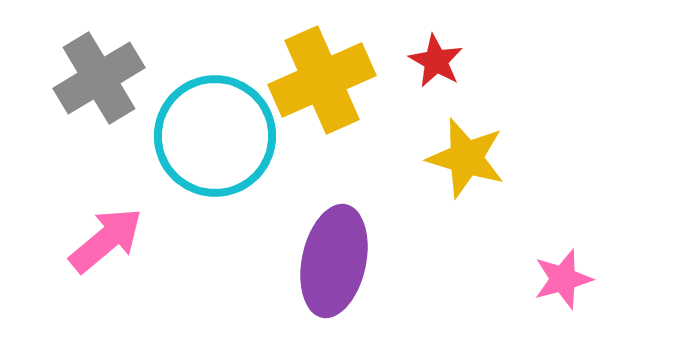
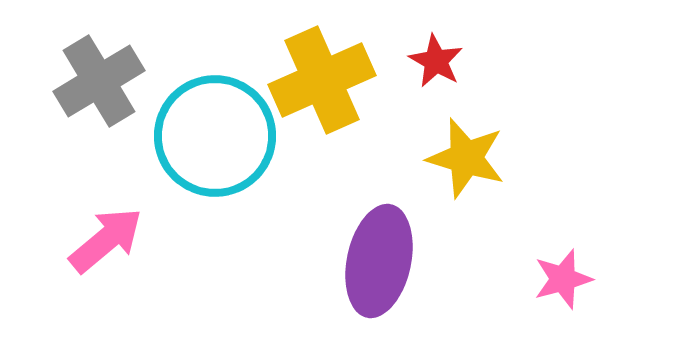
gray cross: moved 3 px down
purple ellipse: moved 45 px right
